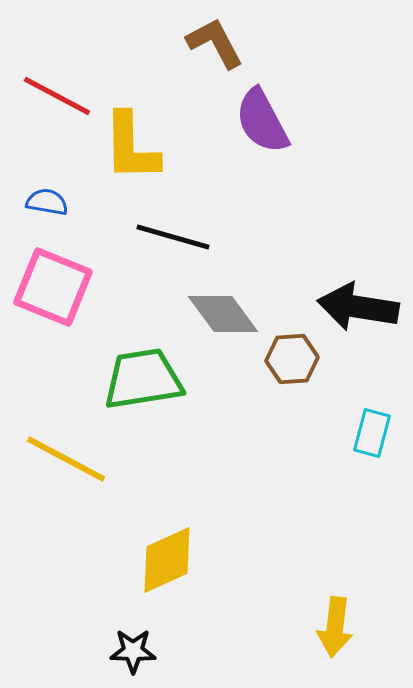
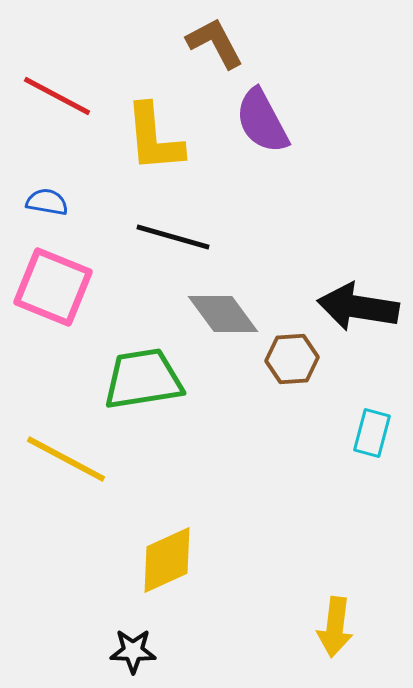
yellow L-shape: moved 23 px right, 9 px up; rotated 4 degrees counterclockwise
